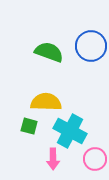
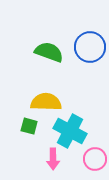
blue circle: moved 1 px left, 1 px down
